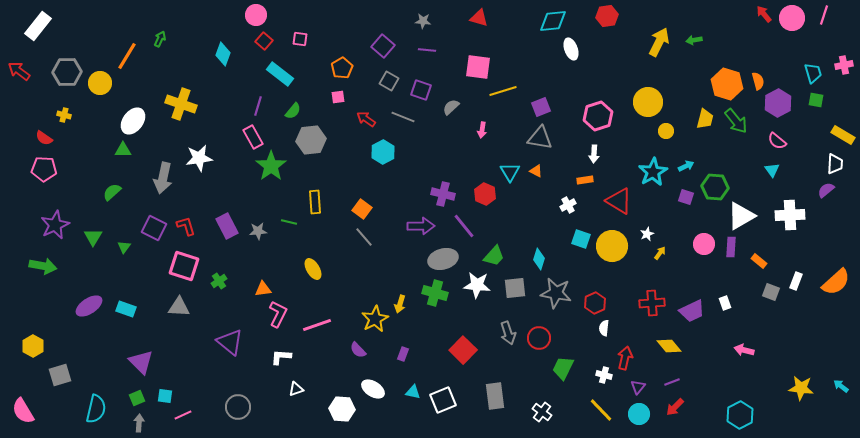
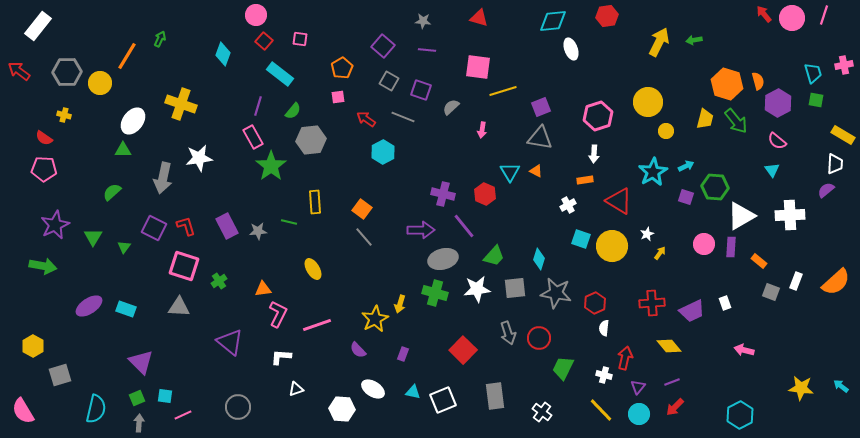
purple arrow at (421, 226): moved 4 px down
white star at (477, 285): moved 4 px down; rotated 12 degrees counterclockwise
